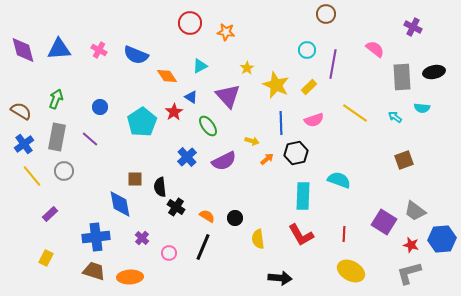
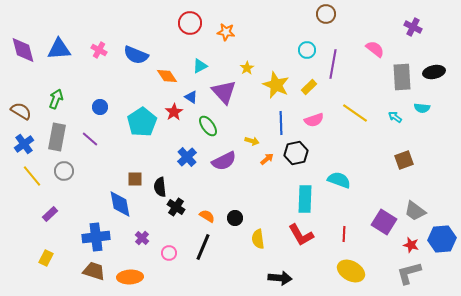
purple triangle at (228, 96): moved 4 px left, 4 px up
cyan rectangle at (303, 196): moved 2 px right, 3 px down
